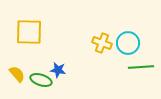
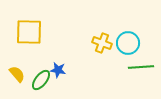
green ellipse: rotated 70 degrees counterclockwise
